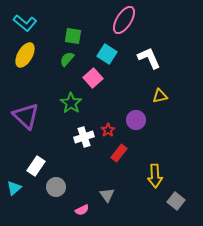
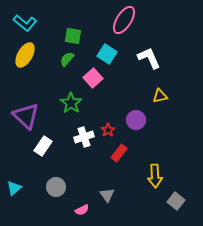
white rectangle: moved 7 px right, 20 px up
